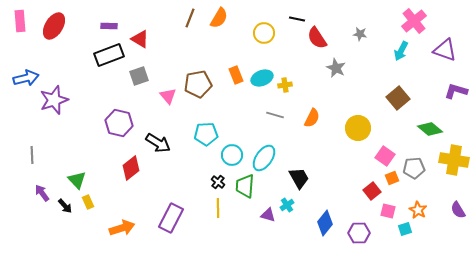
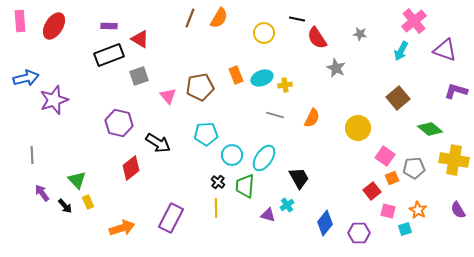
brown pentagon at (198, 84): moved 2 px right, 3 px down
yellow line at (218, 208): moved 2 px left
